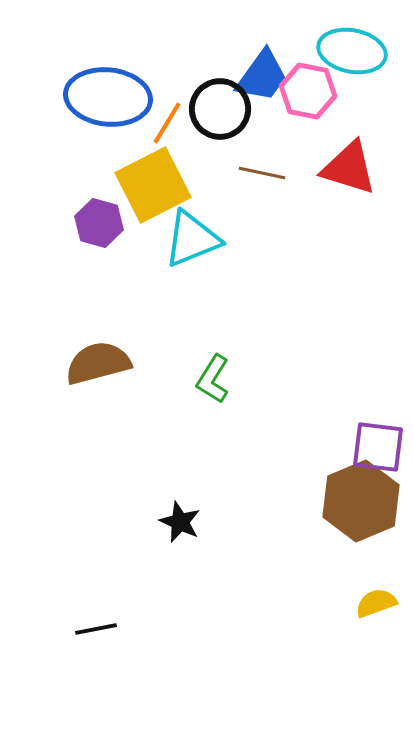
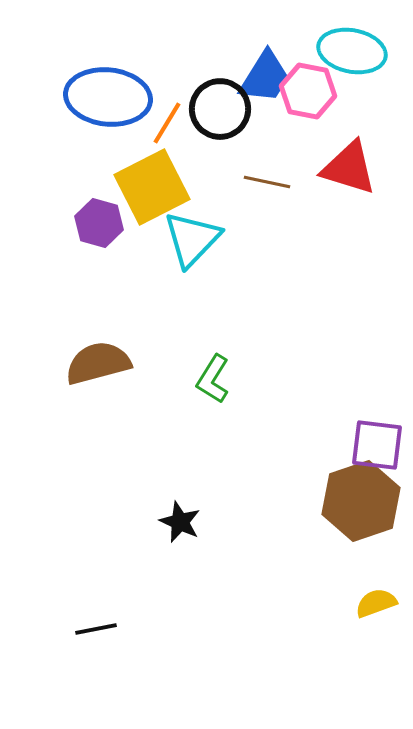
blue trapezoid: moved 3 px right, 1 px down; rotated 4 degrees counterclockwise
brown line: moved 5 px right, 9 px down
yellow square: moved 1 px left, 2 px down
cyan triangle: rotated 24 degrees counterclockwise
purple square: moved 1 px left, 2 px up
brown hexagon: rotated 4 degrees clockwise
